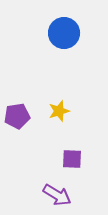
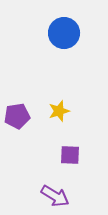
purple square: moved 2 px left, 4 px up
purple arrow: moved 2 px left, 1 px down
